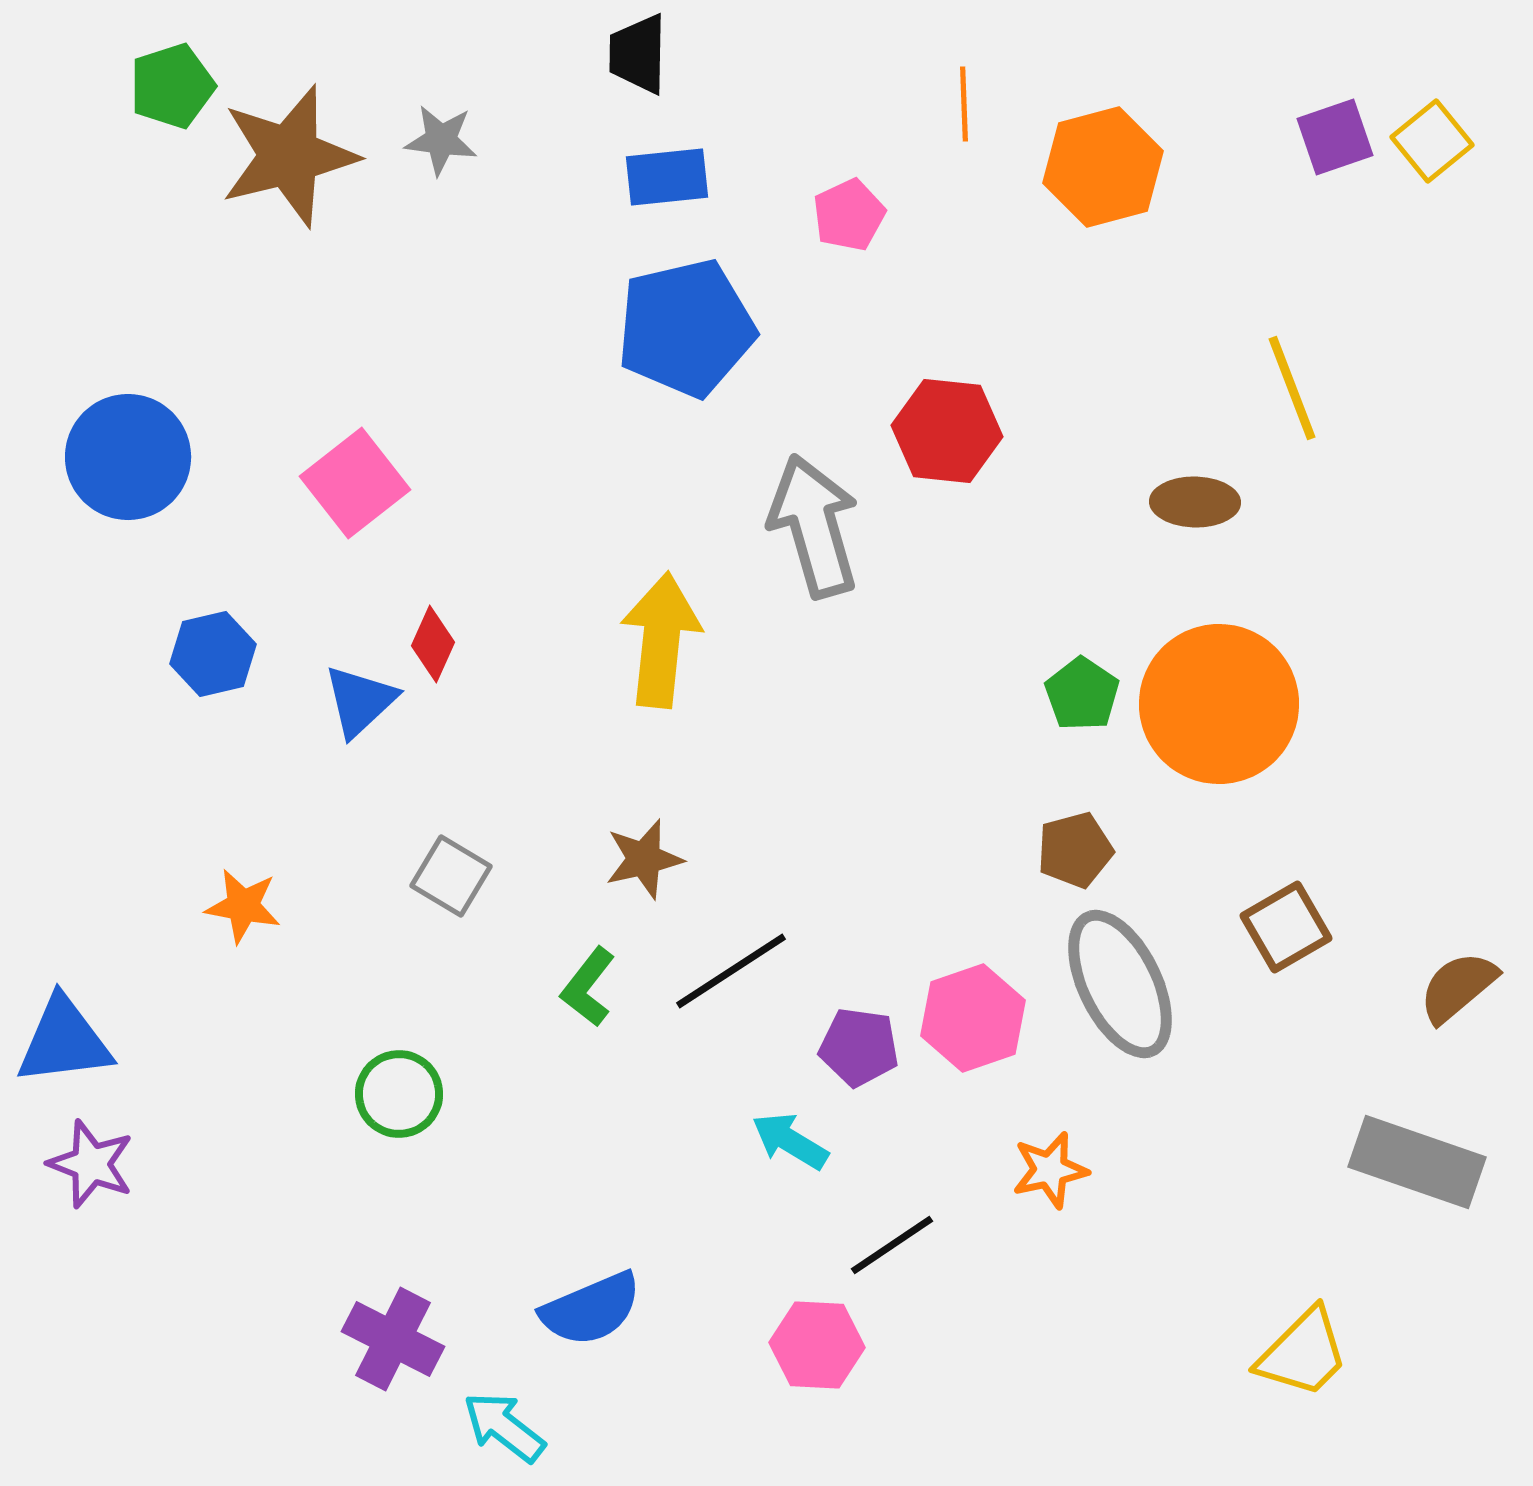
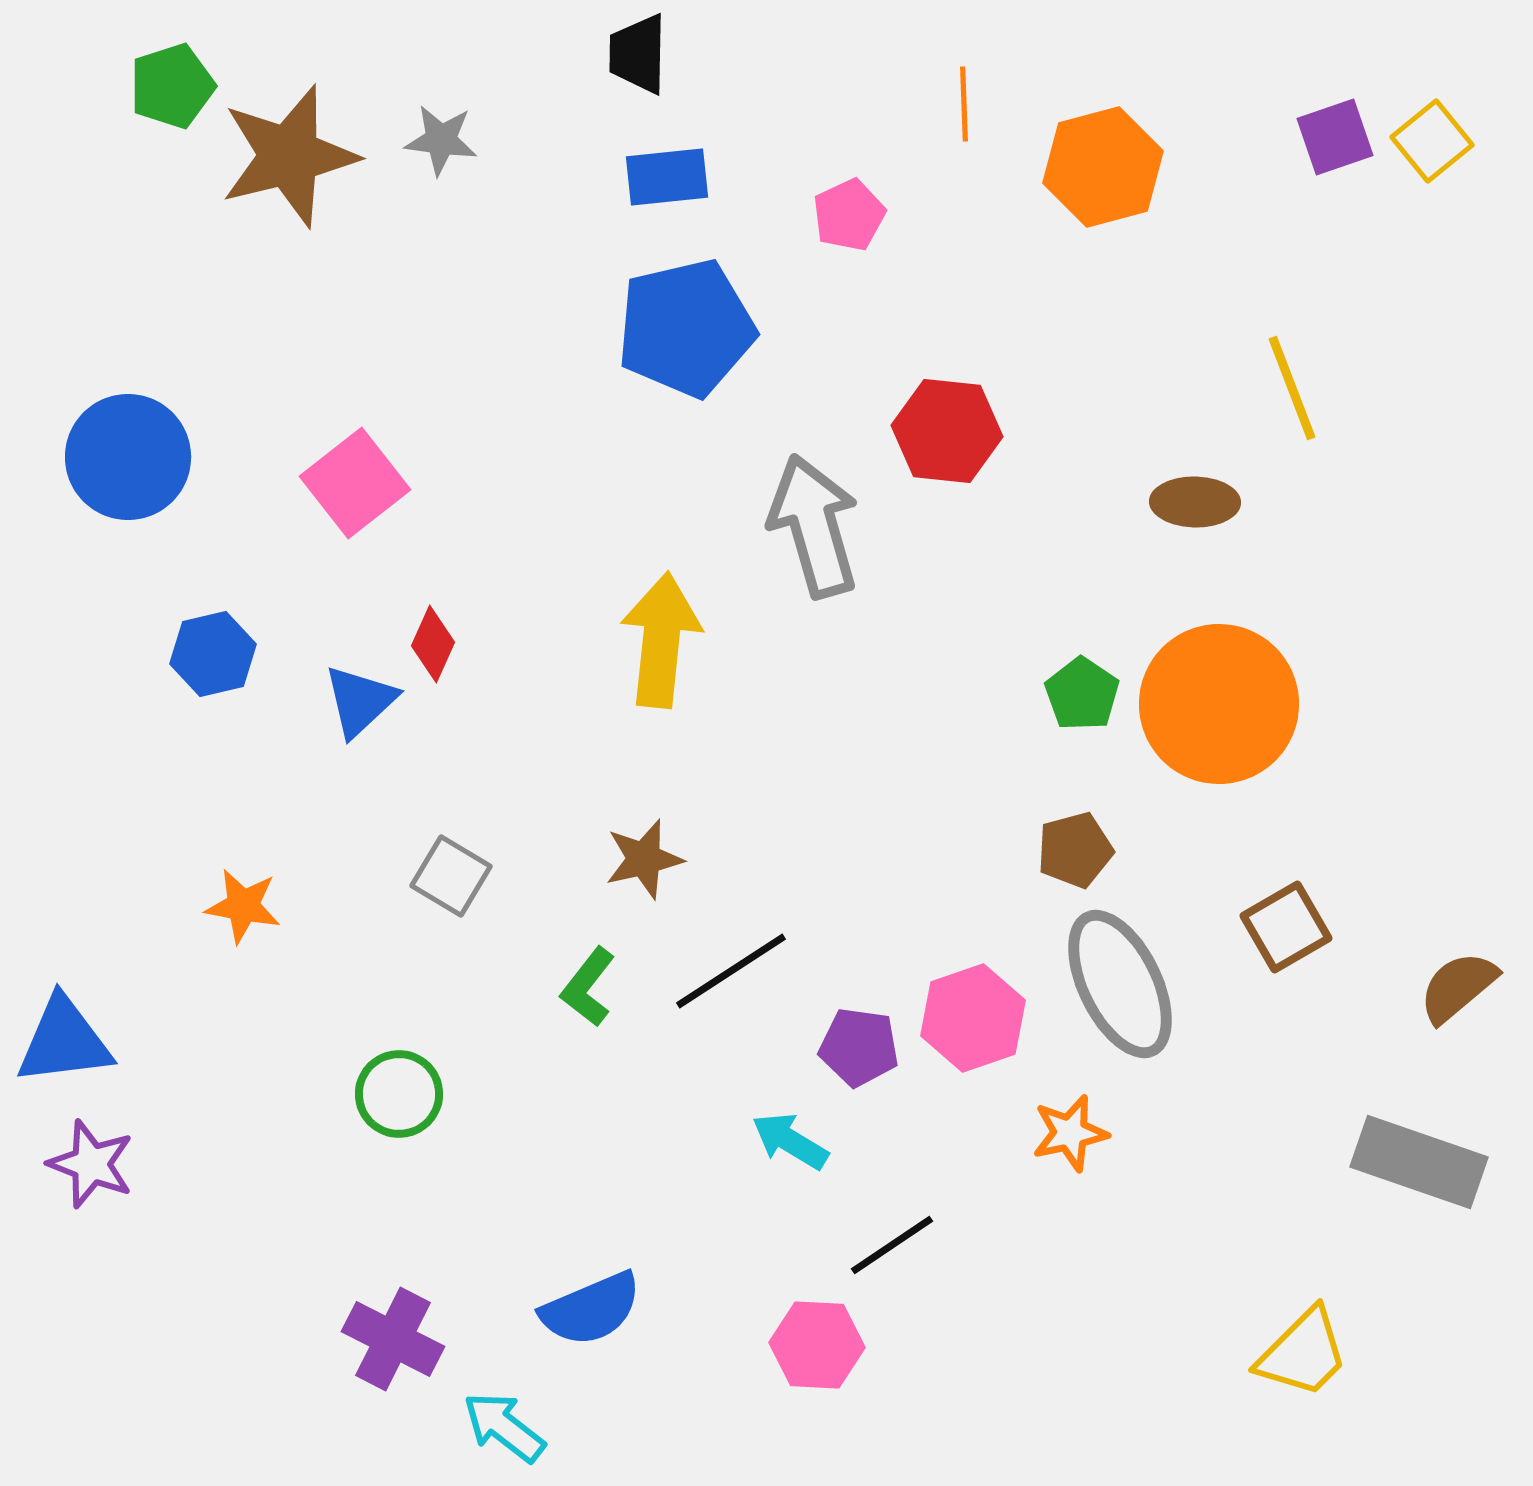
gray rectangle at (1417, 1162): moved 2 px right
orange star at (1050, 1170): moved 20 px right, 37 px up
